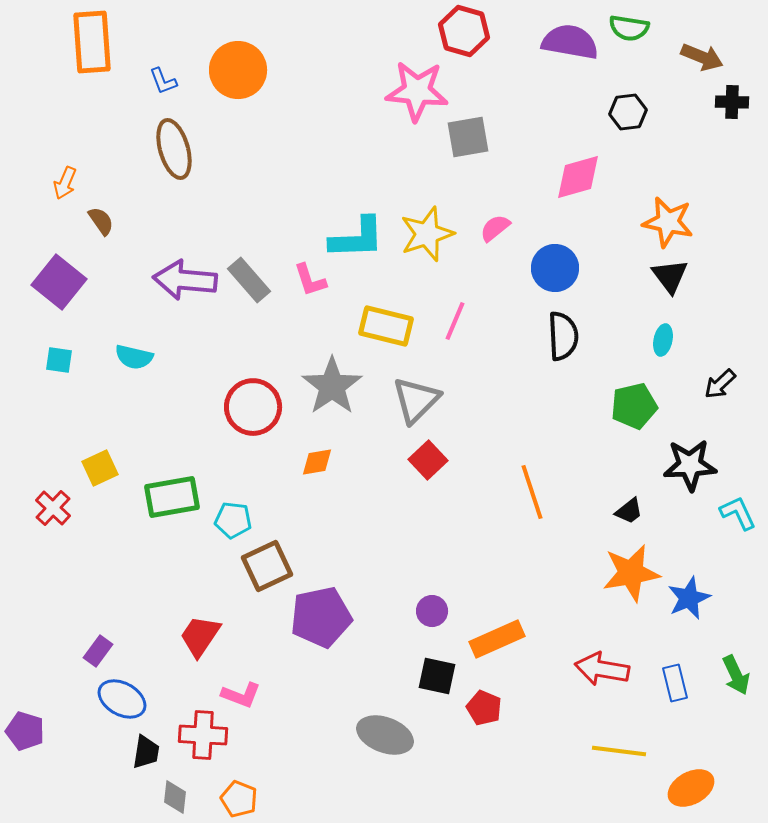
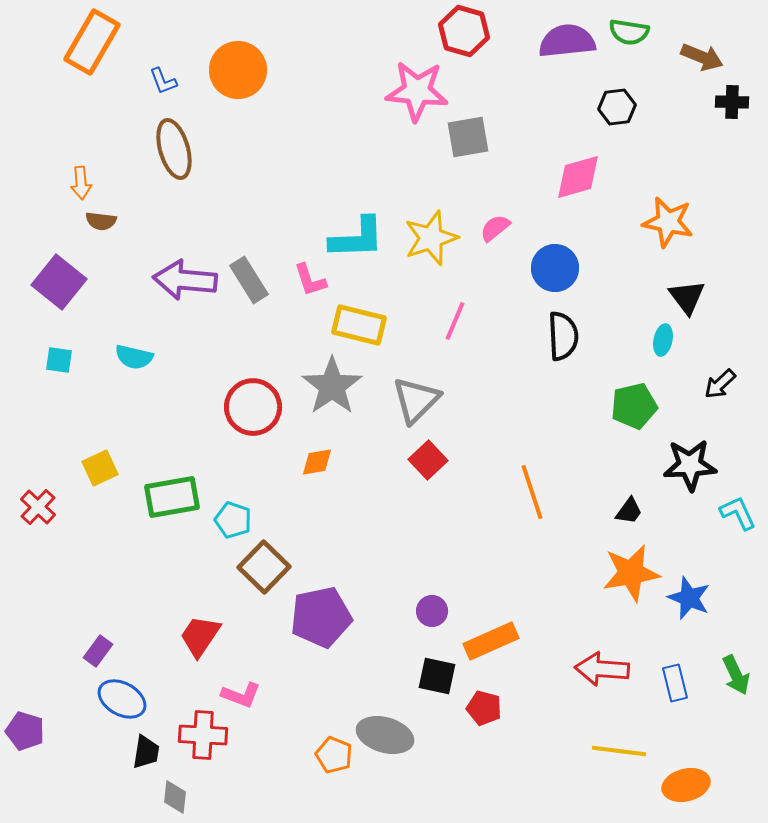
green semicircle at (629, 28): moved 4 px down
orange rectangle at (92, 42): rotated 34 degrees clockwise
purple semicircle at (570, 42): moved 3 px left, 1 px up; rotated 16 degrees counterclockwise
black hexagon at (628, 112): moved 11 px left, 5 px up
orange arrow at (65, 183): moved 16 px right; rotated 28 degrees counterclockwise
brown semicircle at (101, 221): rotated 132 degrees clockwise
yellow star at (427, 234): moved 4 px right, 4 px down
black triangle at (670, 276): moved 17 px right, 21 px down
gray rectangle at (249, 280): rotated 9 degrees clockwise
yellow rectangle at (386, 326): moved 27 px left, 1 px up
red cross at (53, 508): moved 15 px left, 1 px up
black trapezoid at (629, 511): rotated 16 degrees counterclockwise
cyan pentagon at (233, 520): rotated 12 degrees clockwise
brown square at (267, 566): moved 3 px left, 1 px down; rotated 21 degrees counterclockwise
blue star at (689, 598): rotated 27 degrees counterclockwise
orange rectangle at (497, 639): moved 6 px left, 2 px down
red arrow at (602, 669): rotated 6 degrees counterclockwise
red pentagon at (484, 708): rotated 8 degrees counterclockwise
gray ellipse at (385, 735): rotated 4 degrees counterclockwise
orange ellipse at (691, 788): moved 5 px left, 3 px up; rotated 15 degrees clockwise
orange pentagon at (239, 799): moved 95 px right, 44 px up
